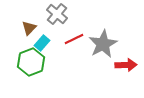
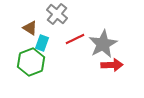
brown triangle: moved 1 px right; rotated 42 degrees counterclockwise
red line: moved 1 px right
cyan rectangle: rotated 21 degrees counterclockwise
red arrow: moved 14 px left
